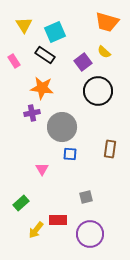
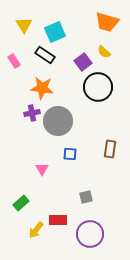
black circle: moved 4 px up
gray circle: moved 4 px left, 6 px up
